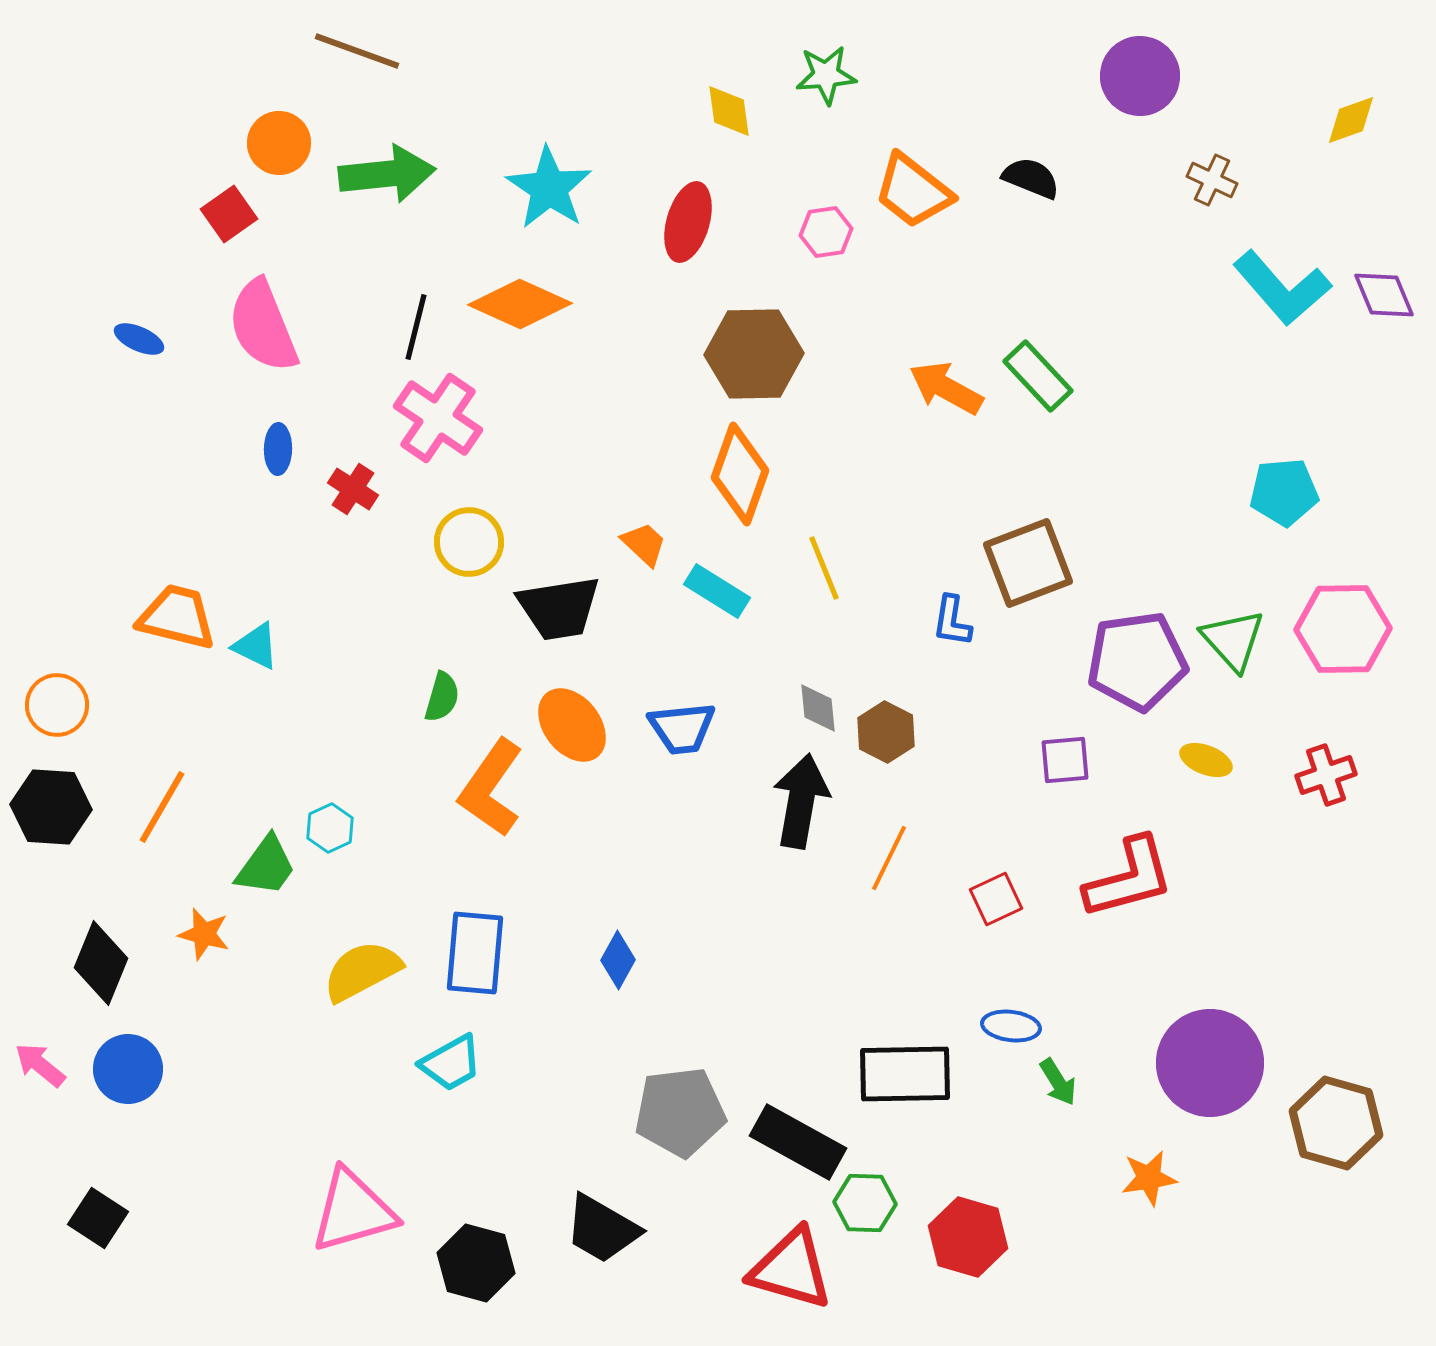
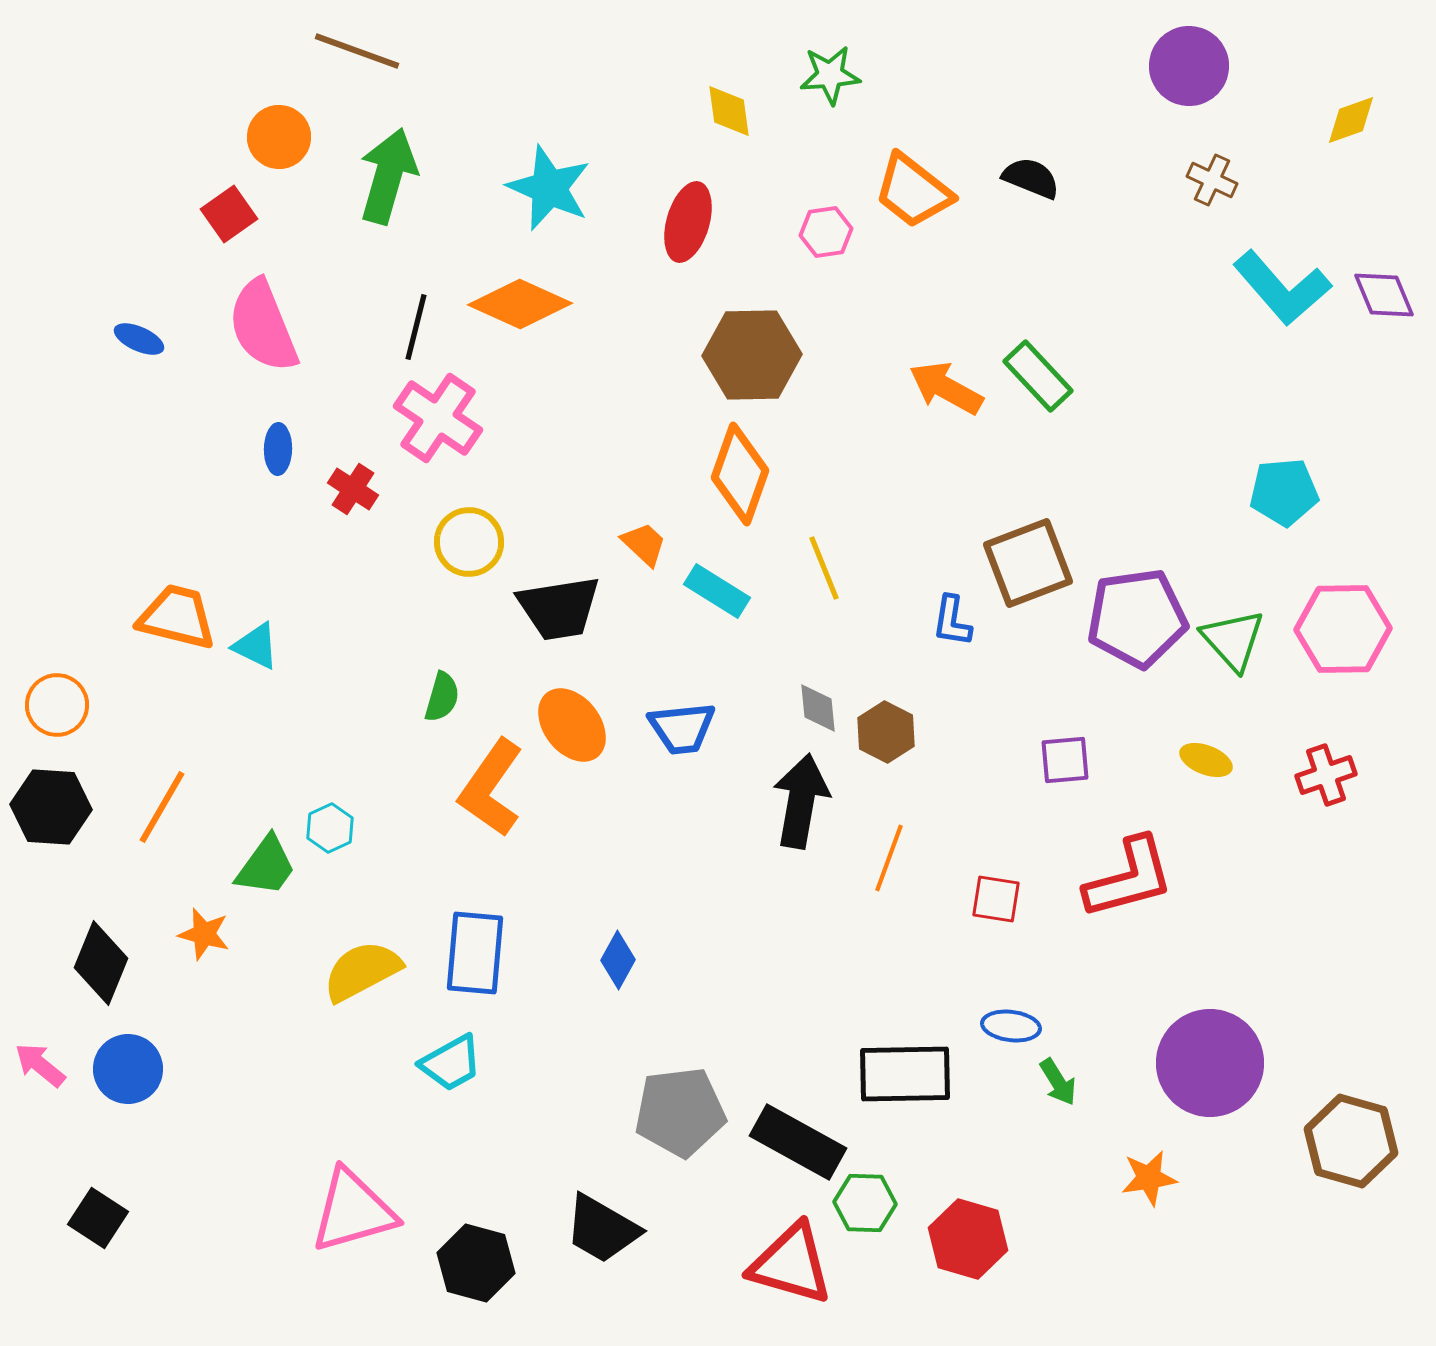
green star at (826, 75): moved 4 px right
purple circle at (1140, 76): moved 49 px right, 10 px up
orange circle at (279, 143): moved 6 px up
green arrow at (387, 174): moved 1 px right, 2 px down; rotated 68 degrees counterclockwise
cyan star at (549, 188): rotated 10 degrees counterclockwise
brown hexagon at (754, 354): moved 2 px left, 1 px down
purple pentagon at (1137, 661): moved 43 px up
orange line at (889, 858): rotated 6 degrees counterclockwise
red square at (996, 899): rotated 34 degrees clockwise
brown hexagon at (1336, 1123): moved 15 px right, 18 px down
red hexagon at (968, 1237): moved 2 px down
red triangle at (791, 1269): moved 5 px up
